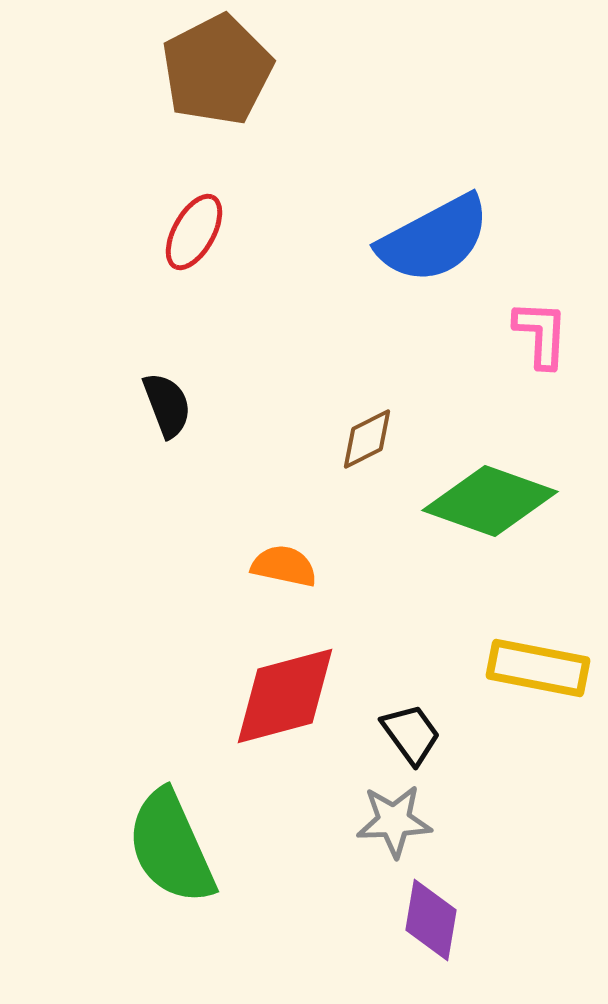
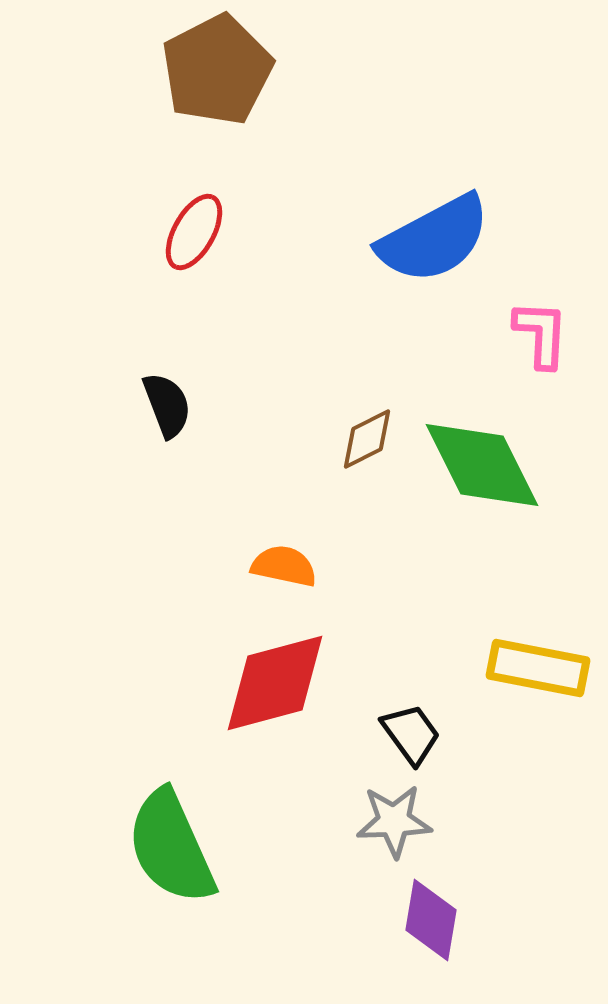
green diamond: moved 8 px left, 36 px up; rotated 44 degrees clockwise
red diamond: moved 10 px left, 13 px up
